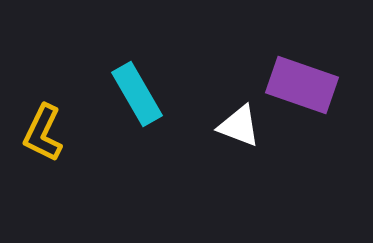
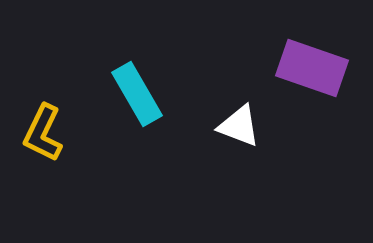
purple rectangle: moved 10 px right, 17 px up
